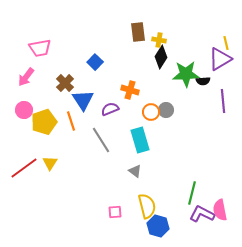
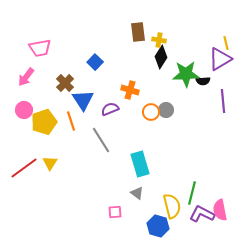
cyan rectangle: moved 24 px down
gray triangle: moved 2 px right, 22 px down
yellow semicircle: moved 25 px right
